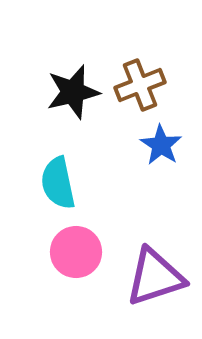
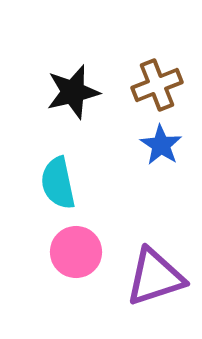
brown cross: moved 17 px right
